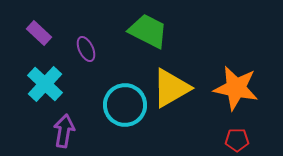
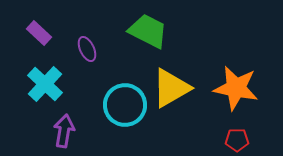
purple ellipse: moved 1 px right
